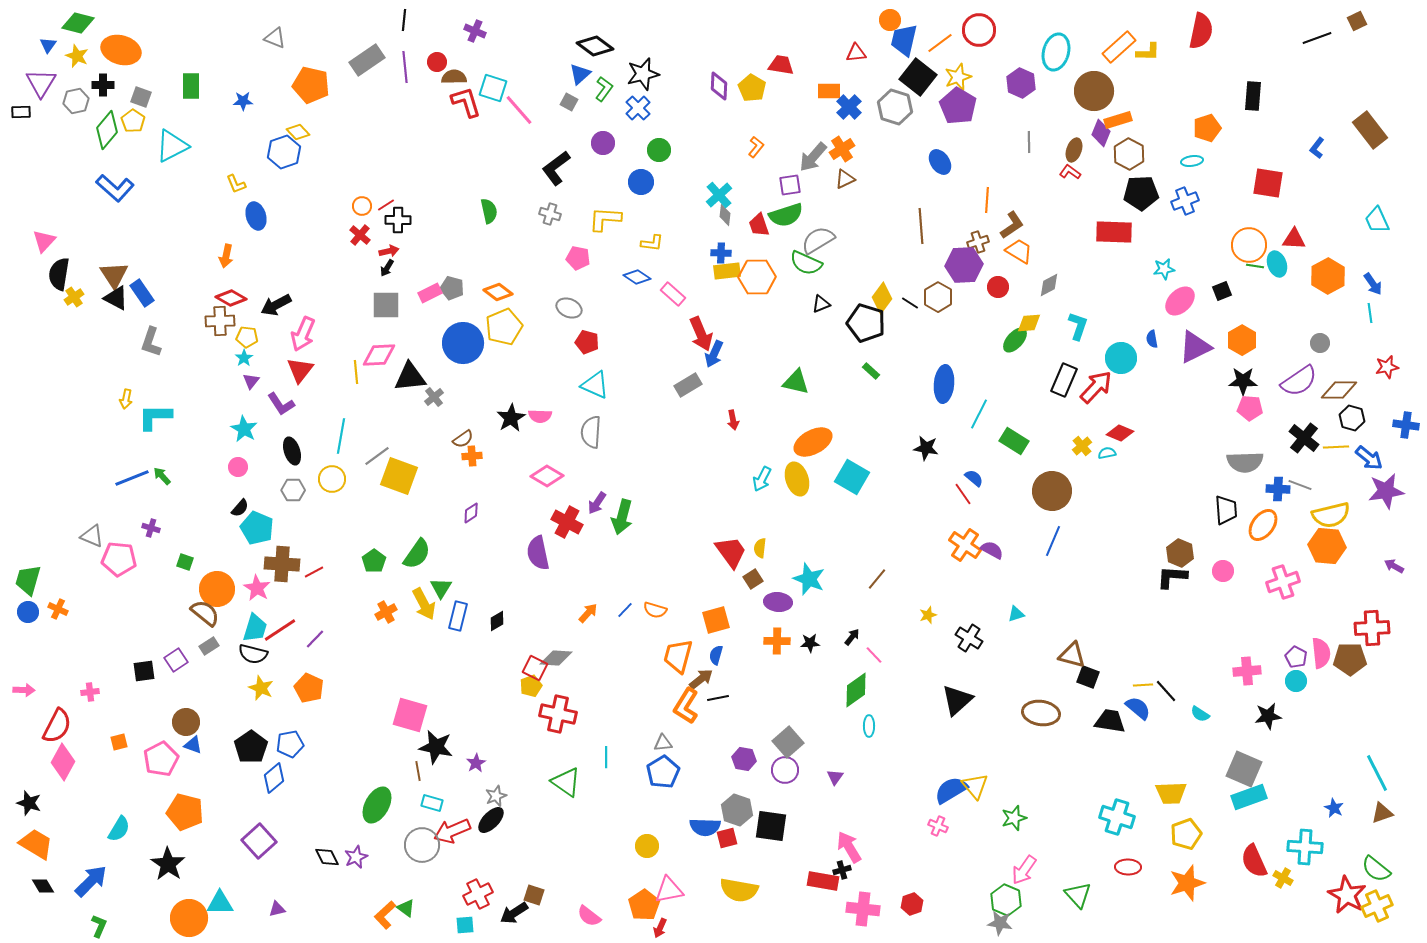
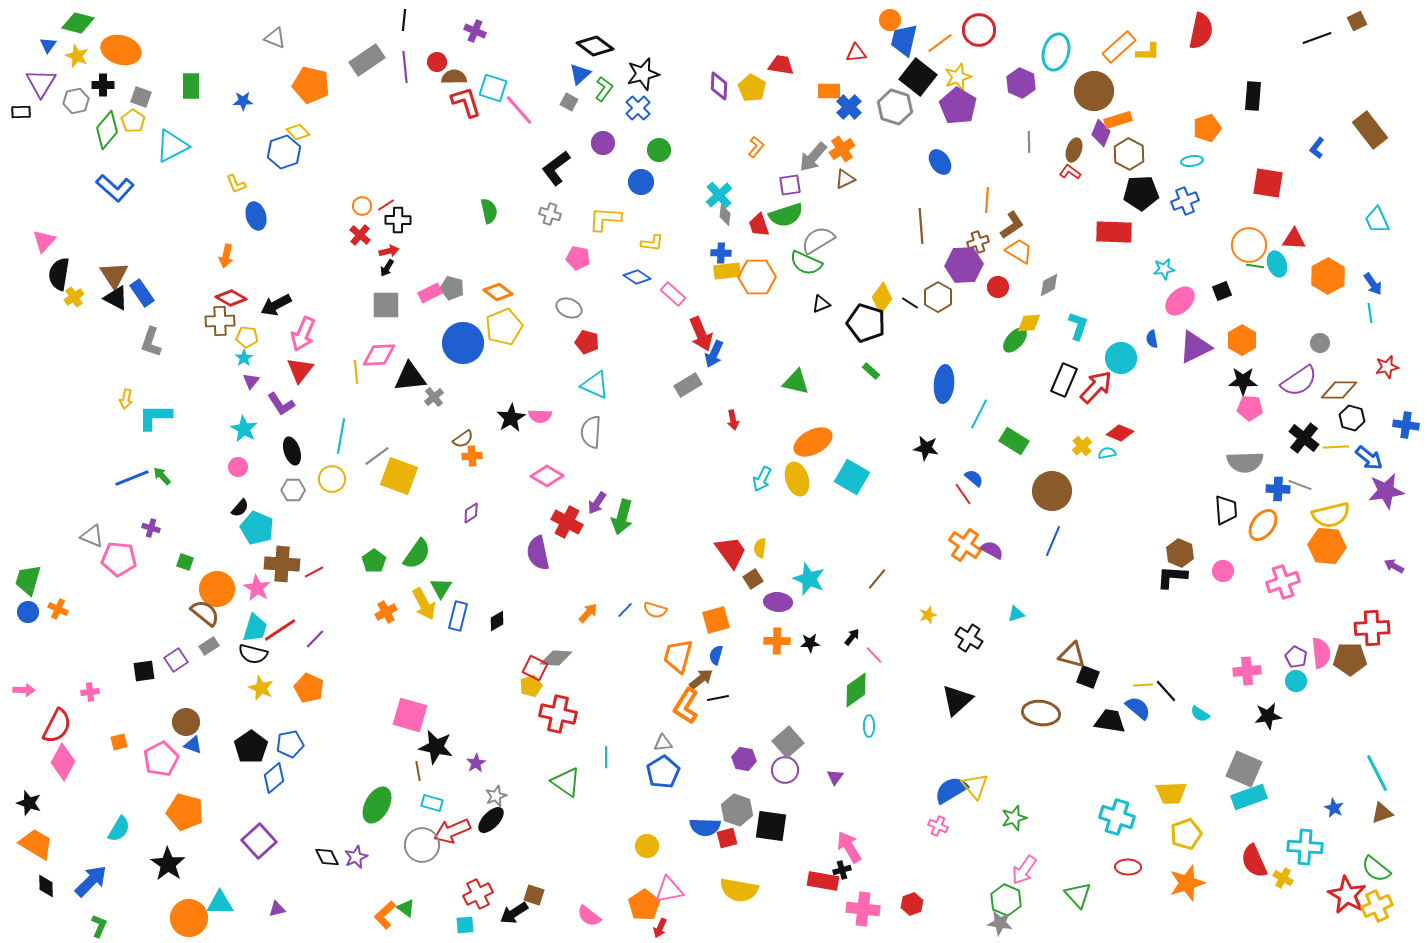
black diamond at (43, 886): moved 3 px right; rotated 30 degrees clockwise
